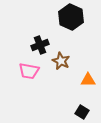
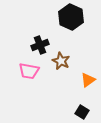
orange triangle: rotated 35 degrees counterclockwise
